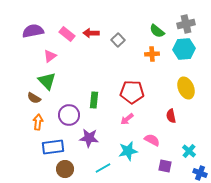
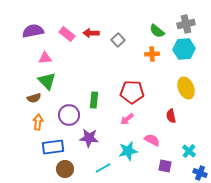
pink triangle: moved 5 px left, 2 px down; rotated 32 degrees clockwise
brown semicircle: rotated 48 degrees counterclockwise
